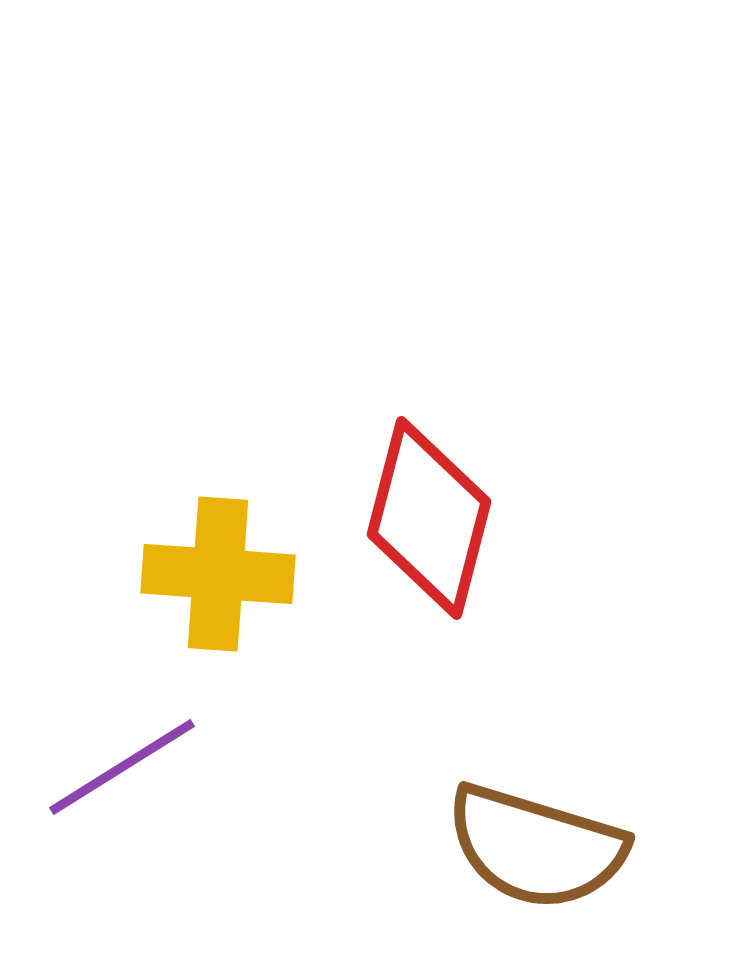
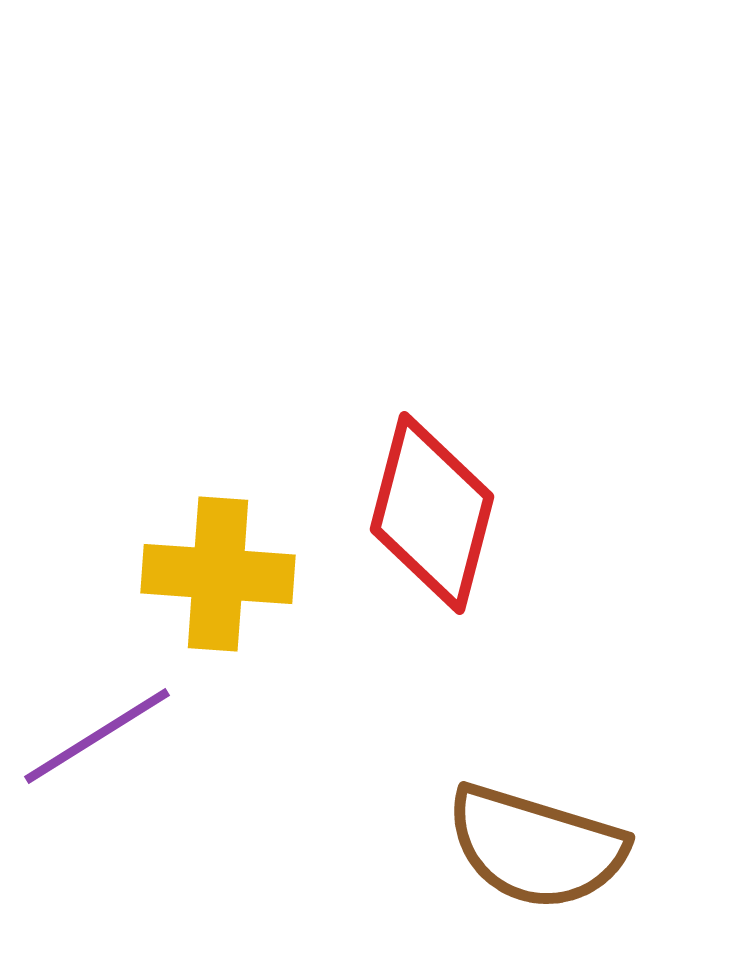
red diamond: moved 3 px right, 5 px up
purple line: moved 25 px left, 31 px up
